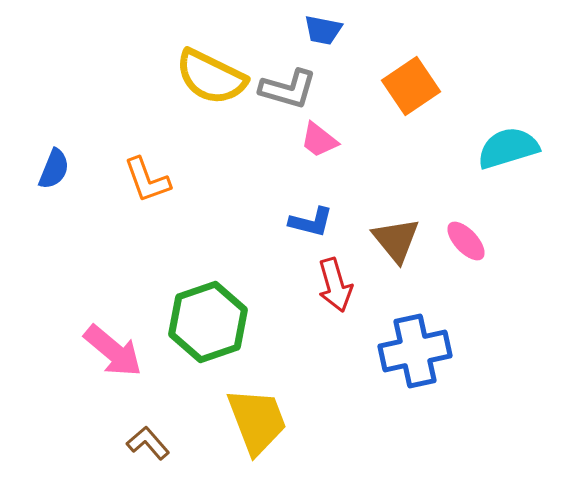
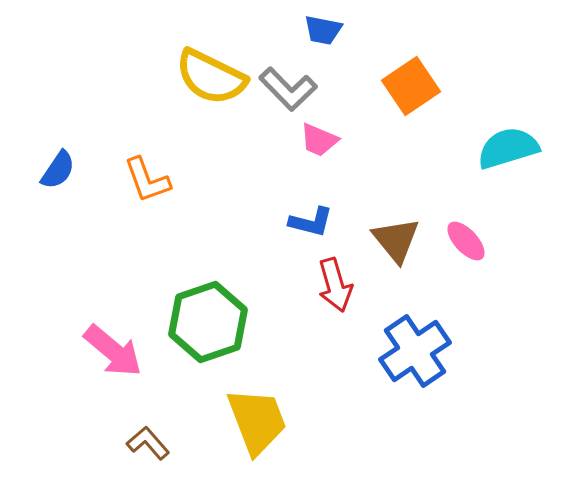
gray L-shape: rotated 30 degrees clockwise
pink trapezoid: rotated 15 degrees counterclockwise
blue semicircle: moved 4 px right, 1 px down; rotated 12 degrees clockwise
blue cross: rotated 22 degrees counterclockwise
